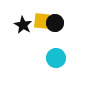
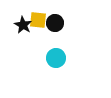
yellow square: moved 4 px left, 1 px up
